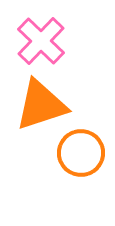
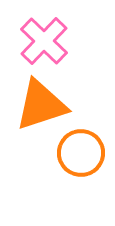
pink cross: moved 3 px right
